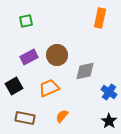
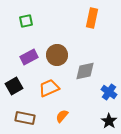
orange rectangle: moved 8 px left
